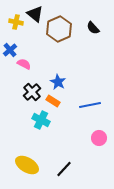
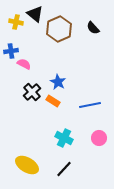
blue cross: moved 1 px right, 1 px down; rotated 32 degrees clockwise
cyan cross: moved 23 px right, 18 px down
